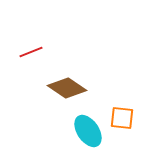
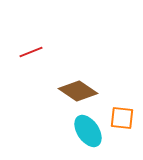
brown diamond: moved 11 px right, 3 px down
